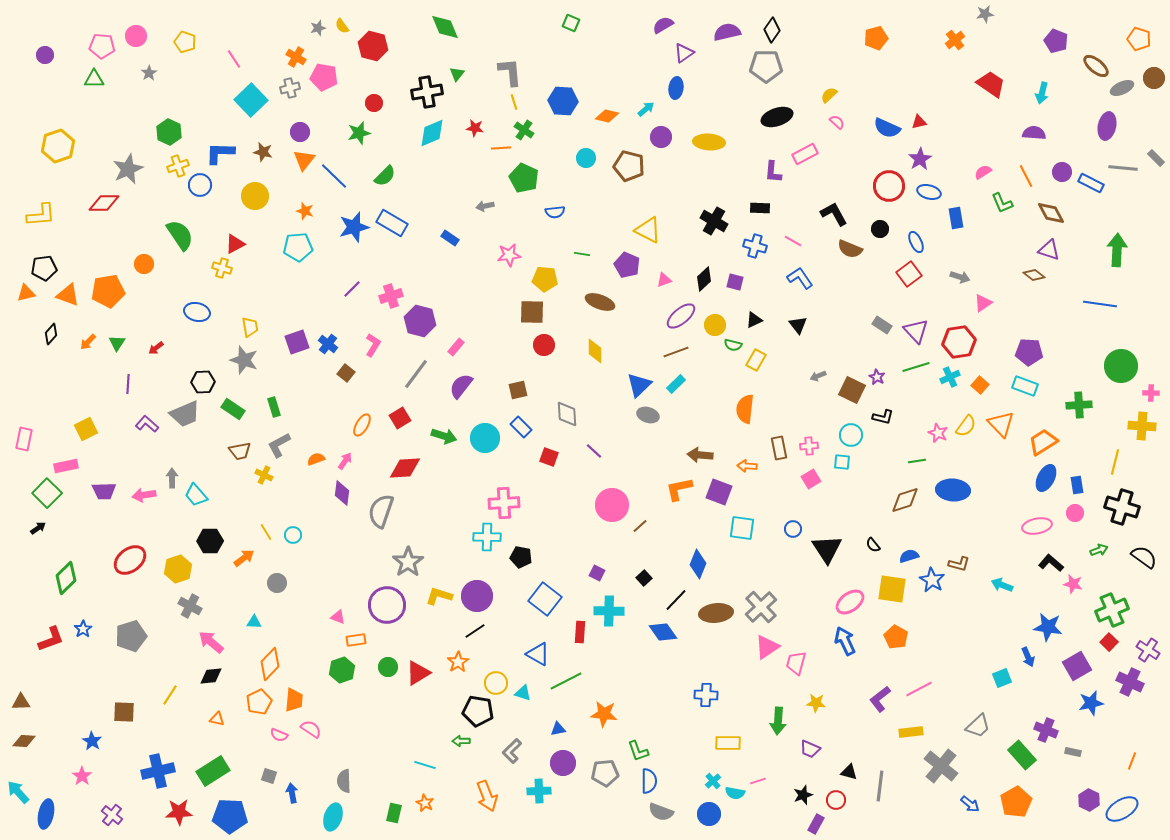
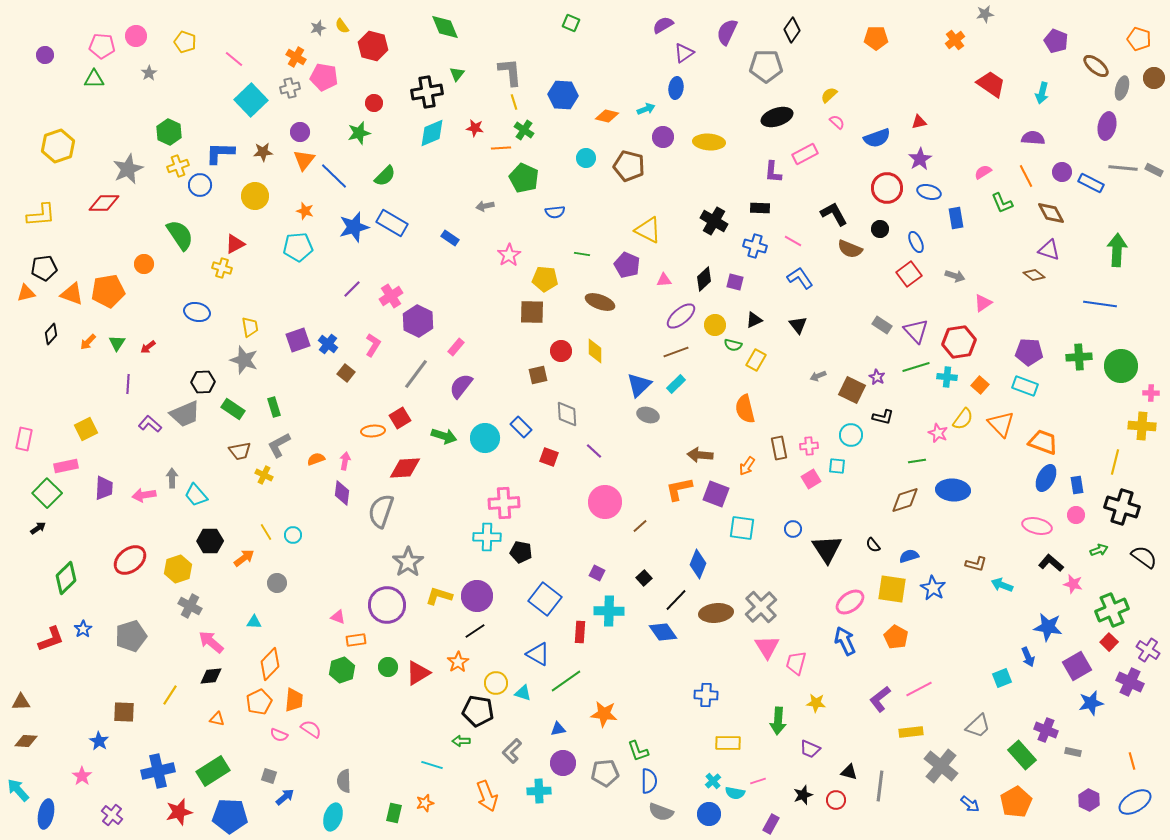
black diamond at (772, 30): moved 20 px right
purple semicircle at (727, 32): rotated 52 degrees counterclockwise
orange pentagon at (876, 38): rotated 15 degrees clockwise
pink line at (234, 59): rotated 18 degrees counterclockwise
gray ellipse at (1122, 88): rotated 50 degrees counterclockwise
blue hexagon at (563, 101): moved 6 px up
cyan arrow at (646, 109): rotated 18 degrees clockwise
blue semicircle at (887, 128): moved 10 px left, 10 px down; rotated 44 degrees counterclockwise
purple semicircle at (1034, 133): moved 1 px left, 5 px down
purple circle at (661, 137): moved 2 px right
brown star at (263, 152): rotated 18 degrees counterclockwise
gray rectangle at (1156, 158): moved 2 px left, 12 px down; rotated 18 degrees counterclockwise
red circle at (889, 186): moved 2 px left, 2 px down
pink star at (509, 255): rotated 25 degrees counterclockwise
gray arrow at (960, 277): moved 5 px left, 1 px up
pink triangle at (664, 280): rotated 14 degrees clockwise
orange triangle at (68, 295): moved 4 px right, 1 px up
pink cross at (391, 296): rotated 15 degrees counterclockwise
purple hexagon at (420, 321): moved 2 px left; rotated 12 degrees clockwise
purple square at (297, 342): moved 1 px right, 2 px up
red circle at (544, 345): moved 17 px right, 6 px down
red arrow at (156, 348): moved 8 px left, 1 px up
cyan cross at (950, 377): moved 3 px left; rotated 30 degrees clockwise
brown square at (518, 390): moved 20 px right, 15 px up
green cross at (1079, 405): moved 48 px up
orange semicircle at (745, 409): rotated 20 degrees counterclockwise
purple L-shape at (147, 424): moved 3 px right
orange ellipse at (362, 425): moved 11 px right, 6 px down; rotated 55 degrees clockwise
yellow semicircle at (966, 426): moved 3 px left, 7 px up
orange trapezoid at (1043, 442): rotated 52 degrees clockwise
pink arrow at (345, 461): rotated 24 degrees counterclockwise
cyan square at (842, 462): moved 5 px left, 4 px down
orange arrow at (747, 466): rotated 60 degrees counterclockwise
purple trapezoid at (104, 491): moved 3 px up; rotated 85 degrees counterclockwise
purple square at (719, 492): moved 3 px left, 2 px down
pink circle at (612, 505): moved 7 px left, 3 px up
pink circle at (1075, 513): moved 1 px right, 2 px down
pink ellipse at (1037, 526): rotated 24 degrees clockwise
black pentagon at (521, 557): moved 5 px up
brown L-shape at (959, 564): moved 17 px right
blue star at (932, 580): moved 1 px right, 8 px down
pink triangle at (767, 647): rotated 28 degrees counterclockwise
green line at (566, 681): rotated 8 degrees counterclockwise
brown diamond at (24, 741): moved 2 px right
blue star at (92, 741): moved 7 px right
orange line at (1132, 761): rotated 36 degrees counterclockwise
cyan line at (425, 765): moved 7 px right
cyan arrow at (18, 792): moved 2 px up
blue arrow at (292, 793): moved 7 px left, 4 px down; rotated 60 degrees clockwise
orange star at (425, 803): rotated 30 degrees clockwise
blue ellipse at (1122, 809): moved 13 px right, 7 px up
red star at (179, 812): rotated 12 degrees counterclockwise
purple rectangle at (816, 824): moved 45 px left
